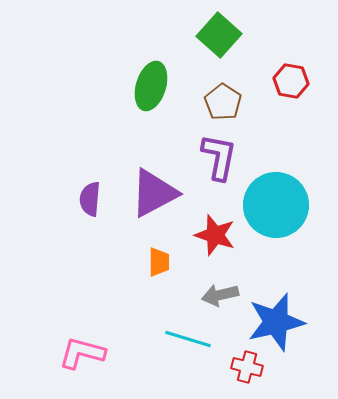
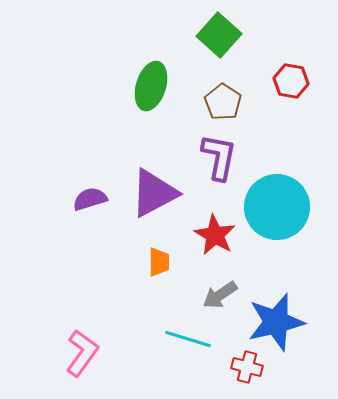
purple semicircle: rotated 68 degrees clockwise
cyan circle: moved 1 px right, 2 px down
red star: rotated 12 degrees clockwise
gray arrow: rotated 21 degrees counterclockwise
pink L-shape: rotated 111 degrees clockwise
